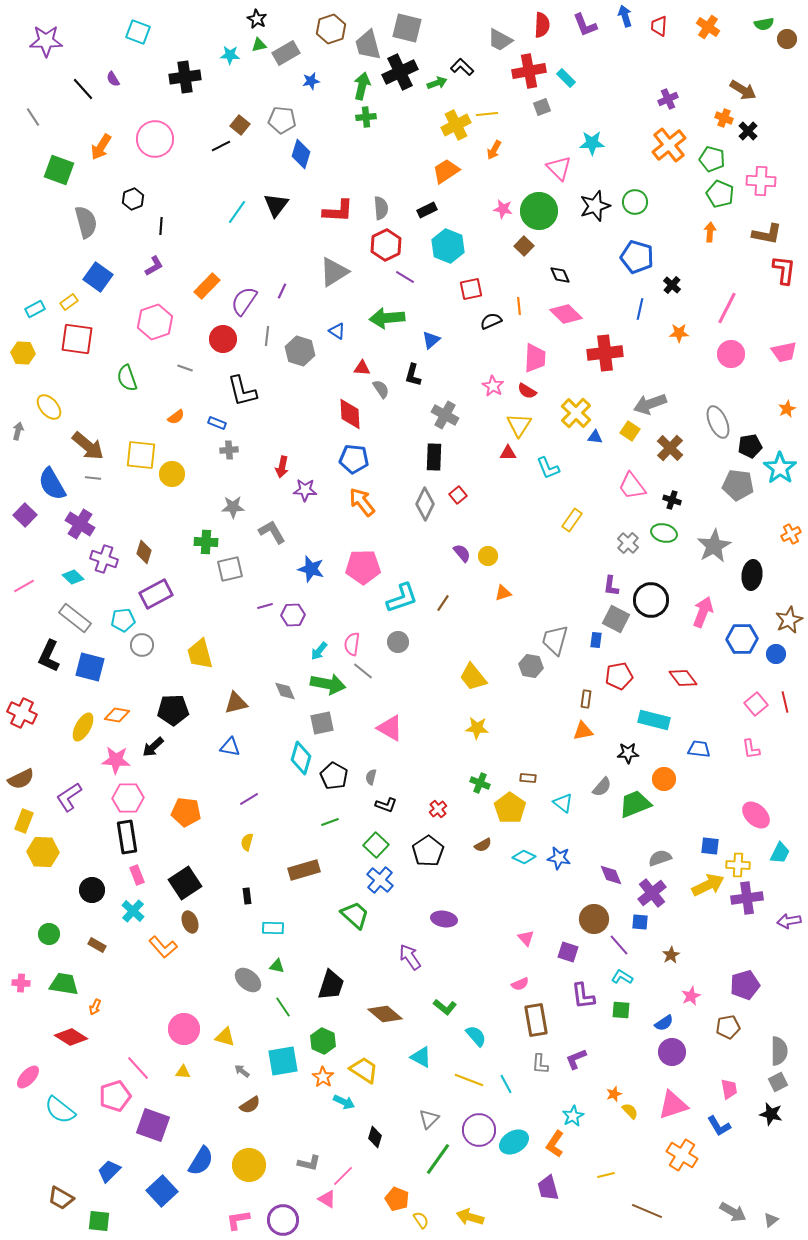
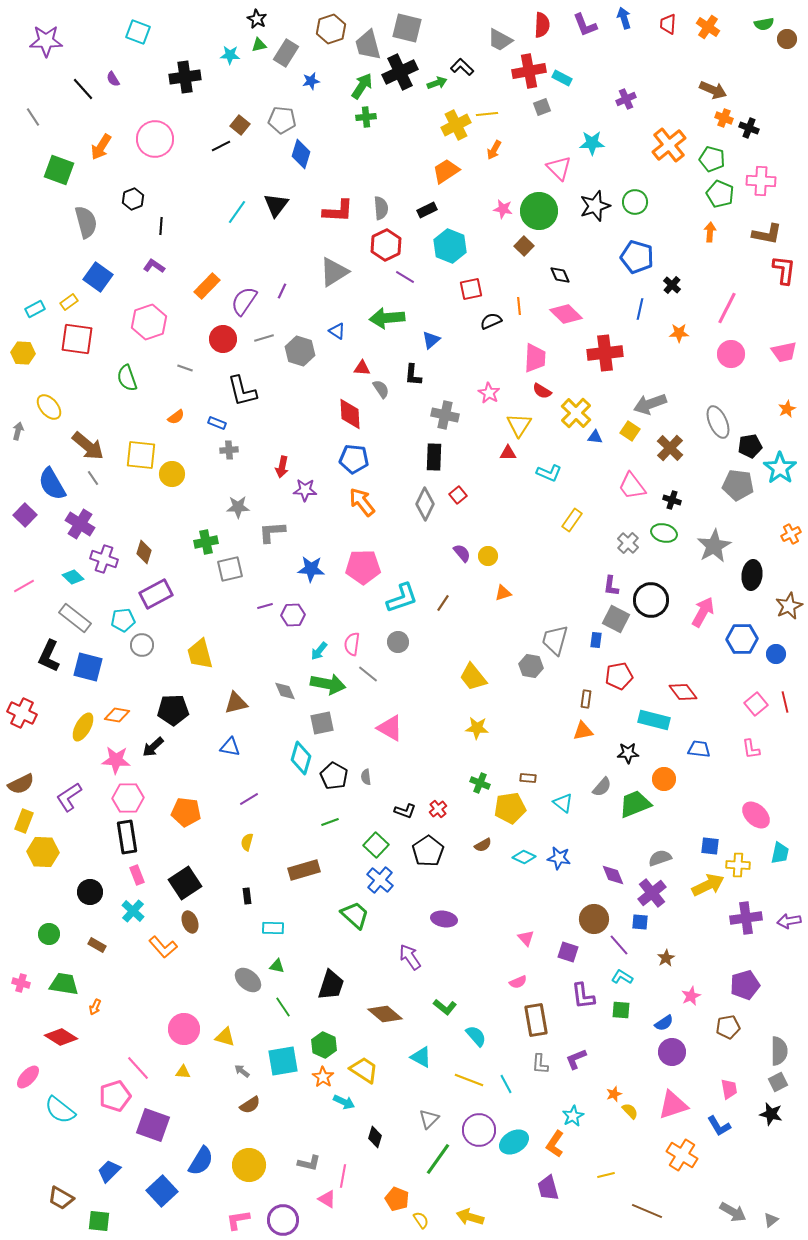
blue arrow at (625, 16): moved 1 px left, 2 px down
red trapezoid at (659, 26): moved 9 px right, 2 px up
gray rectangle at (286, 53): rotated 28 degrees counterclockwise
cyan rectangle at (566, 78): moved 4 px left; rotated 18 degrees counterclockwise
green arrow at (362, 86): rotated 20 degrees clockwise
brown arrow at (743, 90): moved 30 px left; rotated 8 degrees counterclockwise
purple cross at (668, 99): moved 42 px left
black cross at (748, 131): moved 1 px right, 3 px up; rotated 24 degrees counterclockwise
cyan hexagon at (448, 246): moved 2 px right
purple L-shape at (154, 266): rotated 115 degrees counterclockwise
pink hexagon at (155, 322): moved 6 px left
gray line at (267, 336): moved 3 px left, 2 px down; rotated 66 degrees clockwise
black L-shape at (413, 375): rotated 10 degrees counterclockwise
pink star at (493, 386): moved 4 px left, 7 px down
red semicircle at (527, 391): moved 15 px right
gray cross at (445, 415): rotated 16 degrees counterclockwise
cyan L-shape at (548, 468): moved 1 px right, 5 px down; rotated 45 degrees counterclockwise
gray line at (93, 478): rotated 49 degrees clockwise
gray star at (233, 507): moved 5 px right
gray L-shape at (272, 532): rotated 64 degrees counterclockwise
green cross at (206, 542): rotated 15 degrees counterclockwise
blue star at (311, 569): rotated 12 degrees counterclockwise
pink arrow at (703, 612): rotated 8 degrees clockwise
brown star at (789, 620): moved 14 px up
blue square at (90, 667): moved 2 px left
gray line at (363, 671): moved 5 px right, 3 px down
red diamond at (683, 678): moved 14 px down
gray semicircle at (371, 777): moved 5 px left; rotated 21 degrees counterclockwise
brown semicircle at (21, 779): moved 5 px down
black L-shape at (386, 805): moved 19 px right, 6 px down
yellow pentagon at (510, 808): rotated 28 degrees clockwise
cyan trapezoid at (780, 853): rotated 15 degrees counterclockwise
purple diamond at (611, 875): moved 2 px right
black circle at (92, 890): moved 2 px left, 2 px down
purple cross at (747, 898): moved 1 px left, 20 px down
brown star at (671, 955): moved 5 px left, 3 px down
pink cross at (21, 983): rotated 12 degrees clockwise
pink semicircle at (520, 984): moved 2 px left, 2 px up
red diamond at (71, 1037): moved 10 px left
green hexagon at (323, 1041): moved 1 px right, 4 px down
pink line at (343, 1176): rotated 35 degrees counterclockwise
